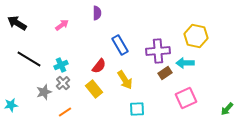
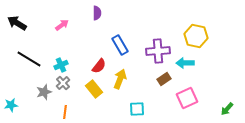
brown rectangle: moved 1 px left, 6 px down
yellow arrow: moved 5 px left, 1 px up; rotated 126 degrees counterclockwise
pink square: moved 1 px right
orange line: rotated 48 degrees counterclockwise
